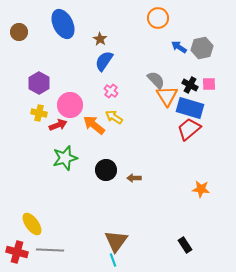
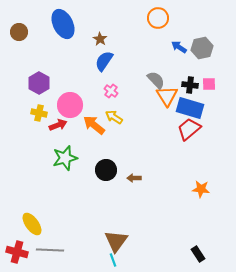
black cross: rotated 21 degrees counterclockwise
black rectangle: moved 13 px right, 9 px down
